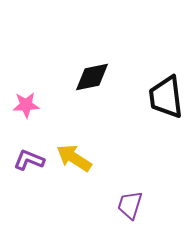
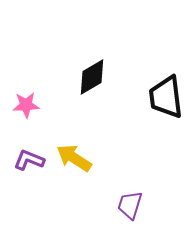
black diamond: rotated 18 degrees counterclockwise
